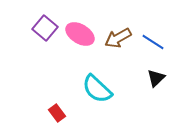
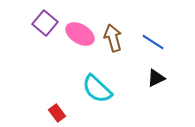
purple square: moved 5 px up
brown arrow: moved 5 px left; rotated 104 degrees clockwise
black triangle: rotated 18 degrees clockwise
